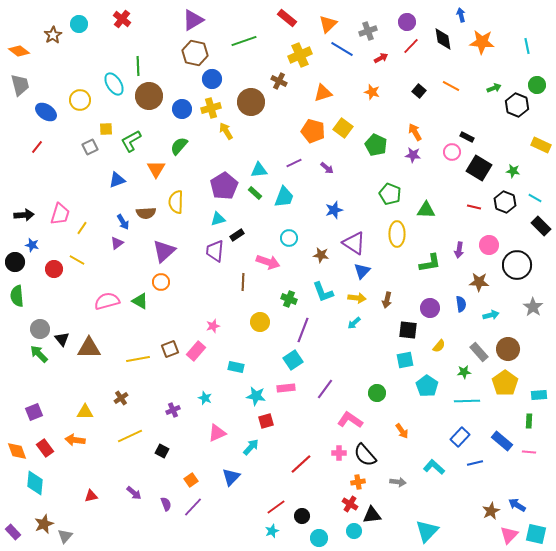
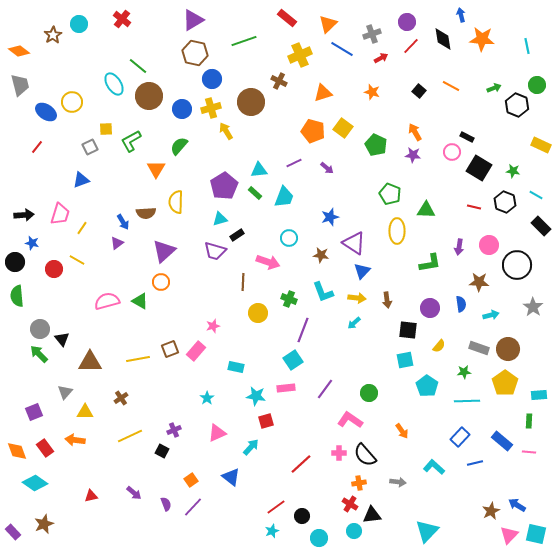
gray cross at (368, 31): moved 4 px right, 3 px down
orange star at (482, 42): moved 3 px up
green line at (138, 66): rotated 48 degrees counterclockwise
yellow circle at (80, 100): moved 8 px left, 2 px down
blue triangle at (117, 180): moved 36 px left
cyan line at (535, 198): moved 1 px right, 3 px up
blue star at (334, 210): moved 4 px left, 7 px down
cyan triangle at (218, 219): moved 2 px right
yellow ellipse at (397, 234): moved 3 px up
blue star at (32, 245): moved 2 px up
purple arrow at (459, 250): moved 3 px up
purple trapezoid at (215, 251): rotated 80 degrees counterclockwise
brown arrow at (387, 300): rotated 21 degrees counterclockwise
yellow circle at (260, 322): moved 2 px left, 9 px up
brown triangle at (89, 348): moved 1 px right, 14 px down
gray rectangle at (479, 352): moved 4 px up; rotated 30 degrees counterclockwise
green circle at (377, 393): moved 8 px left
cyan star at (205, 398): moved 2 px right; rotated 16 degrees clockwise
purple cross at (173, 410): moved 1 px right, 20 px down
blue triangle at (231, 477): rotated 36 degrees counterclockwise
orange cross at (358, 482): moved 1 px right, 1 px down
cyan diamond at (35, 483): rotated 60 degrees counterclockwise
gray triangle at (65, 536): moved 144 px up
